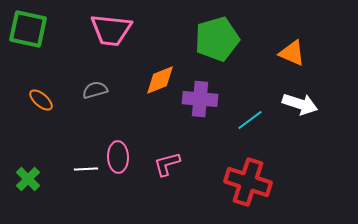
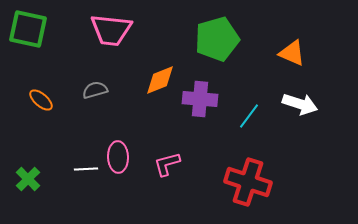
cyan line: moved 1 px left, 4 px up; rotated 16 degrees counterclockwise
